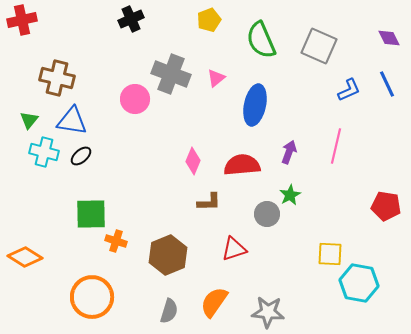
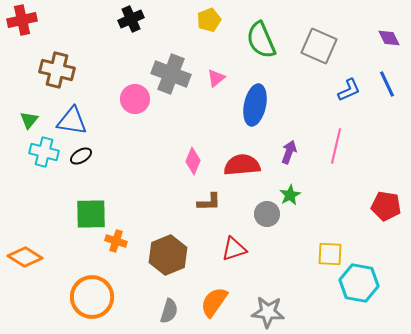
brown cross: moved 8 px up
black ellipse: rotated 10 degrees clockwise
